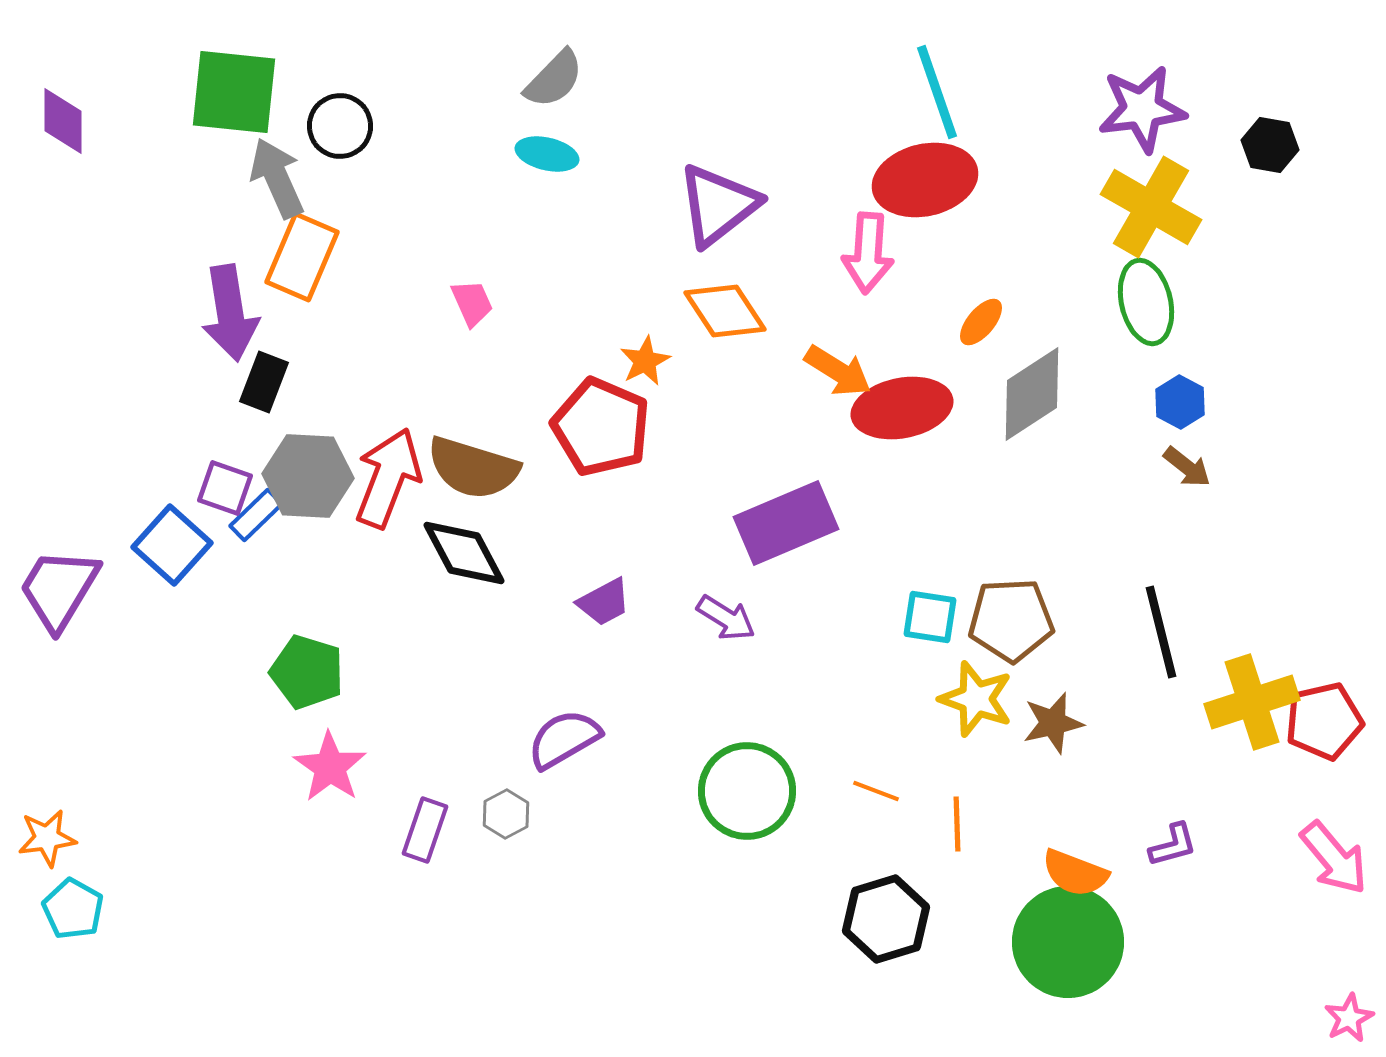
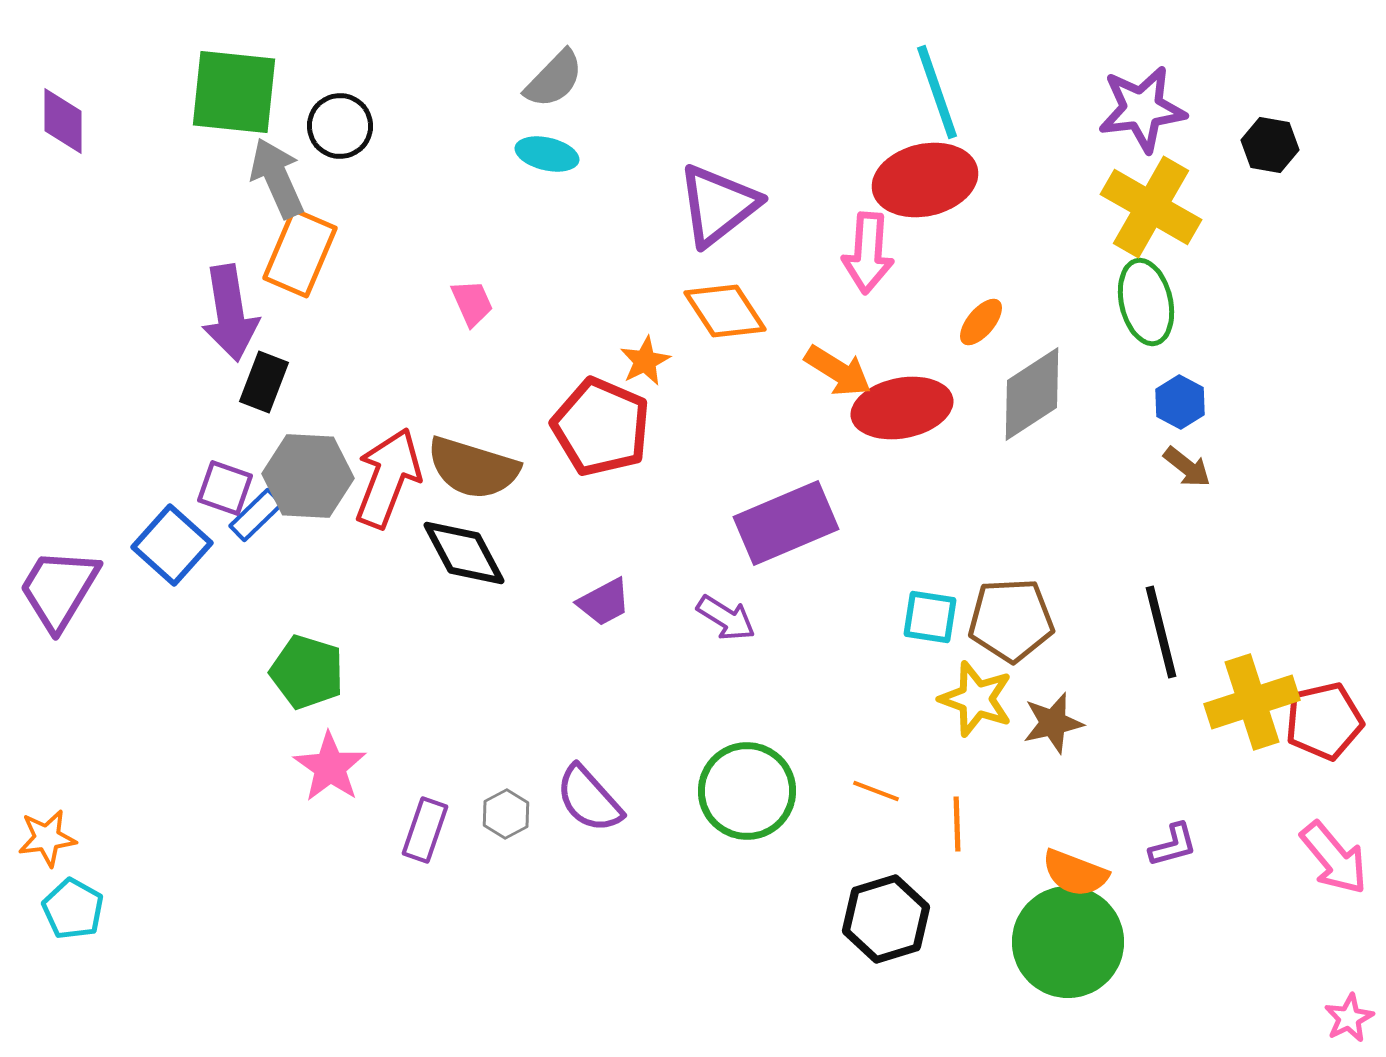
orange rectangle at (302, 257): moved 2 px left, 4 px up
purple semicircle at (564, 739): moved 25 px right, 60 px down; rotated 102 degrees counterclockwise
